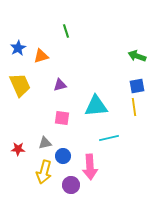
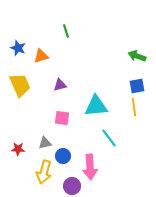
blue star: rotated 21 degrees counterclockwise
cyan line: rotated 66 degrees clockwise
purple circle: moved 1 px right, 1 px down
